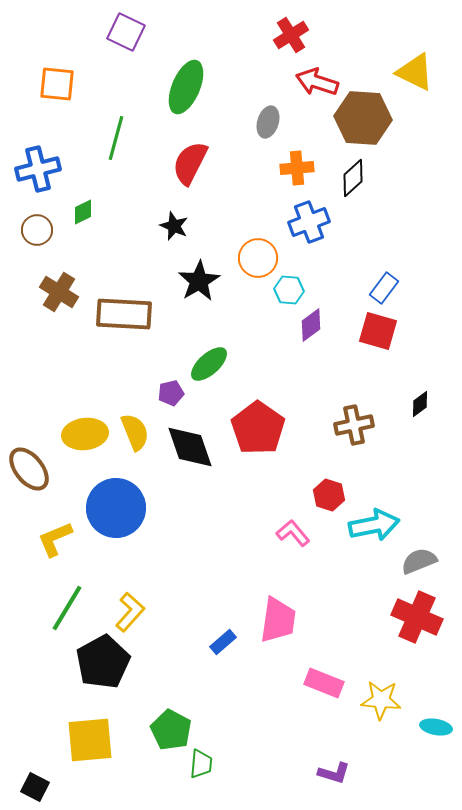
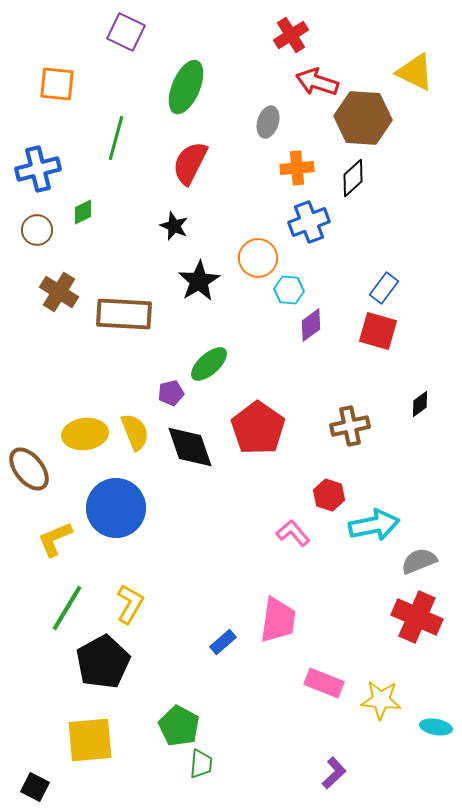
brown cross at (354, 425): moved 4 px left, 1 px down
yellow L-shape at (130, 612): moved 8 px up; rotated 12 degrees counterclockwise
green pentagon at (171, 730): moved 8 px right, 4 px up
purple L-shape at (334, 773): rotated 60 degrees counterclockwise
